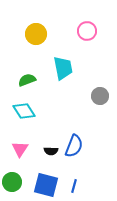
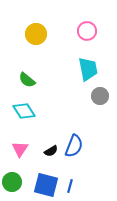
cyan trapezoid: moved 25 px right, 1 px down
green semicircle: rotated 120 degrees counterclockwise
black semicircle: rotated 32 degrees counterclockwise
blue line: moved 4 px left
